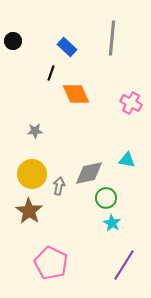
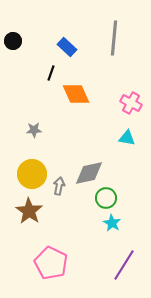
gray line: moved 2 px right
gray star: moved 1 px left, 1 px up
cyan triangle: moved 22 px up
